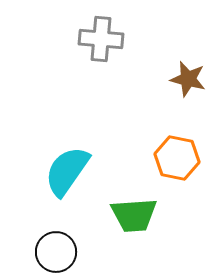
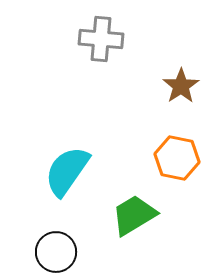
brown star: moved 7 px left, 7 px down; rotated 24 degrees clockwise
green trapezoid: rotated 153 degrees clockwise
